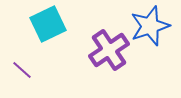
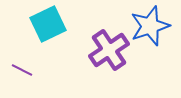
purple line: rotated 15 degrees counterclockwise
